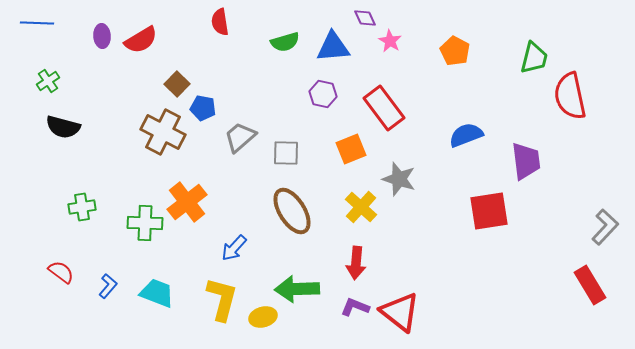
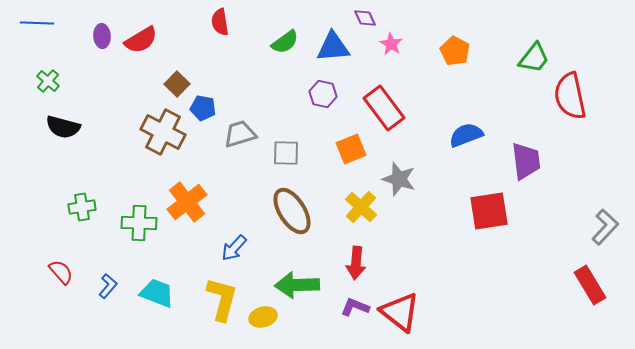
pink star at (390, 41): moved 1 px right, 3 px down
green semicircle at (285, 42): rotated 20 degrees counterclockwise
green trapezoid at (534, 58): rotated 24 degrees clockwise
green cross at (48, 81): rotated 15 degrees counterclockwise
gray trapezoid at (240, 137): moved 3 px up; rotated 24 degrees clockwise
green cross at (145, 223): moved 6 px left
red semicircle at (61, 272): rotated 12 degrees clockwise
green arrow at (297, 289): moved 4 px up
